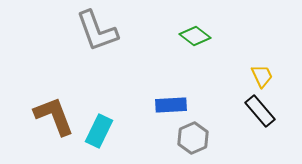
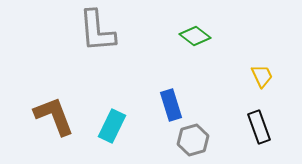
gray L-shape: rotated 15 degrees clockwise
blue rectangle: rotated 76 degrees clockwise
black rectangle: moved 1 px left, 16 px down; rotated 20 degrees clockwise
cyan rectangle: moved 13 px right, 5 px up
gray hexagon: moved 2 px down; rotated 8 degrees clockwise
